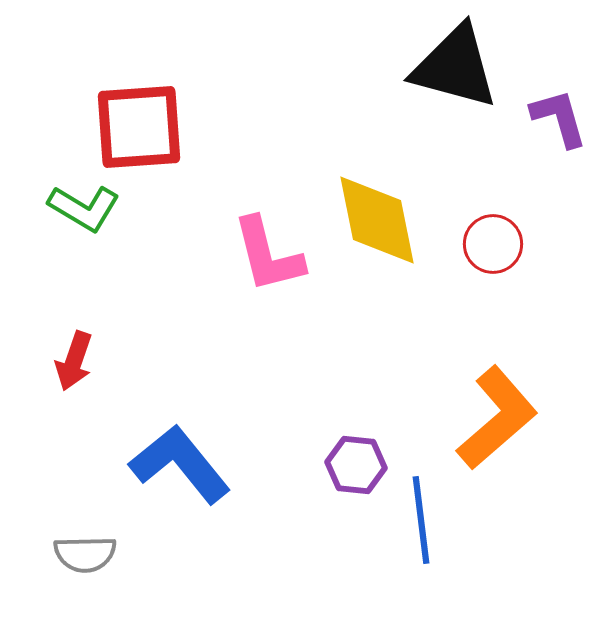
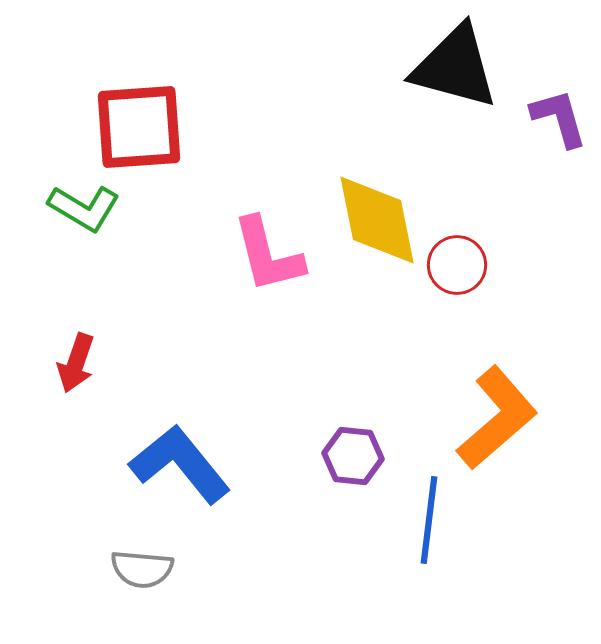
red circle: moved 36 px left, 21 px down
red arrow: moved 2 px right, 2 px down
purple hexagon: moved 3 px left, 9 px up
blue line: moved 8 px right; rotated 14 degrees clockwise
gray semicircle: moved 57 px right, 15 px down; rotated 6 degrees clockwise
